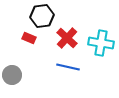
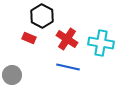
black hexagon: rotated 25 degrees counterclockwise
red cross: moved 1 px down; rotated 10 degrees counterclockwise
